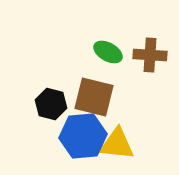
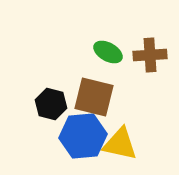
brown cross: rotated 8 degrees counterclockwise
yellow triangle: moved 3 px right; rotated 6 degrees clockwise
